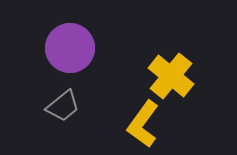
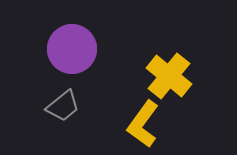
purple circle: moved 2 px right, 1 px down
yellow cross: moved 2 px left
